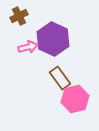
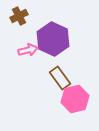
pink arrow: moved 3 px down
